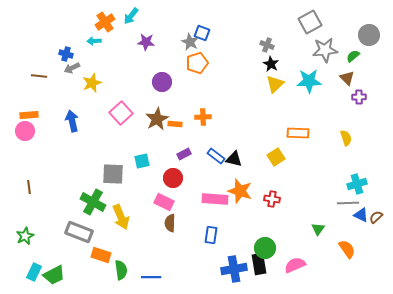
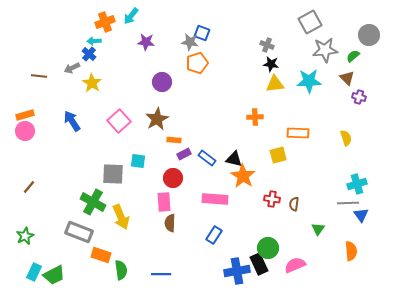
orange cross at (105, 22): rotated 12 degrees clockwise
gray star at (190, 42): rotated 18 degrees counterclockwise
blue cross at (66, 54): moved 23 px right; rotated 24 degrees clockwise
black star at (271, 64): rotated 21 degrees counterclockwise
yellow star at (92, 83): rotated 18 degrees counterclockwise
yellow triangle at (275, 84): rotated 36 degrees clockwise
purple cross at (359, 97): rotated 16 degrees clockwise
pink square at (121, 113): moved 2 px left, 8 px down
orange rectangle at (29, 115): moved 4 px left; rotated 12 degrees counterclockwise
orange cross at (203, 117): moved 52 px right
blue arrow at (72, 121): rotated 20 degrees counterclockwise
orange rectangle at (175, 124): moved 1 px left, 16 px down
blue rectangle at (216, 156): moved 9 px left, 2 px down
yellow square at (276, 157): moved 2 px right, 2 px up; rotated 18 degrees clockwise
cyan square at (142, 161): moved 4 px left; rotated 21 degrees clockwise
brown line at (29, 187): rotated 48 degrees clockwise
orange star at (240, 191): moved 3 px right, 15 px up; rotated 15 degrees clockwise
pink rectangle at (164, 202): rotated 60 degrees clockwise
blue triangle at (361, 215): rotated 28 degrees clockwise
brown semicircle at (376, 217): moved 82 px left, 13 px up; rotated 40 degrees counterclockwise
blue rectangle at (211, 235): moved 3 px right; rotated 24 degrees clockwise
green circle at (265, 248): moved 3 px right
orange semicircle at (347, 249): moved 4 px right, 2 px down; rotated 30 degrees clockwise
black rectangle at (259, 264): rotated 15 degrees counterclockwise
blue cross at (234, 269): moved 3 px right, 2 px down
blue line at (151, 277): moved 10 px right, 3 px up
